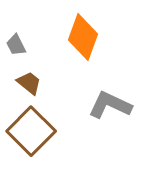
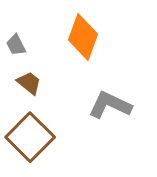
brown square: moved 1 px left, 6 px down
